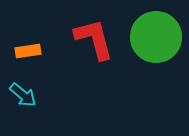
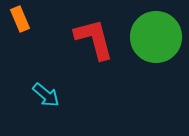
orange rectangle: moved 8 px left, 32 px up; rotated 75 degrees clockwise
cyan arrow: moved 23 px right
